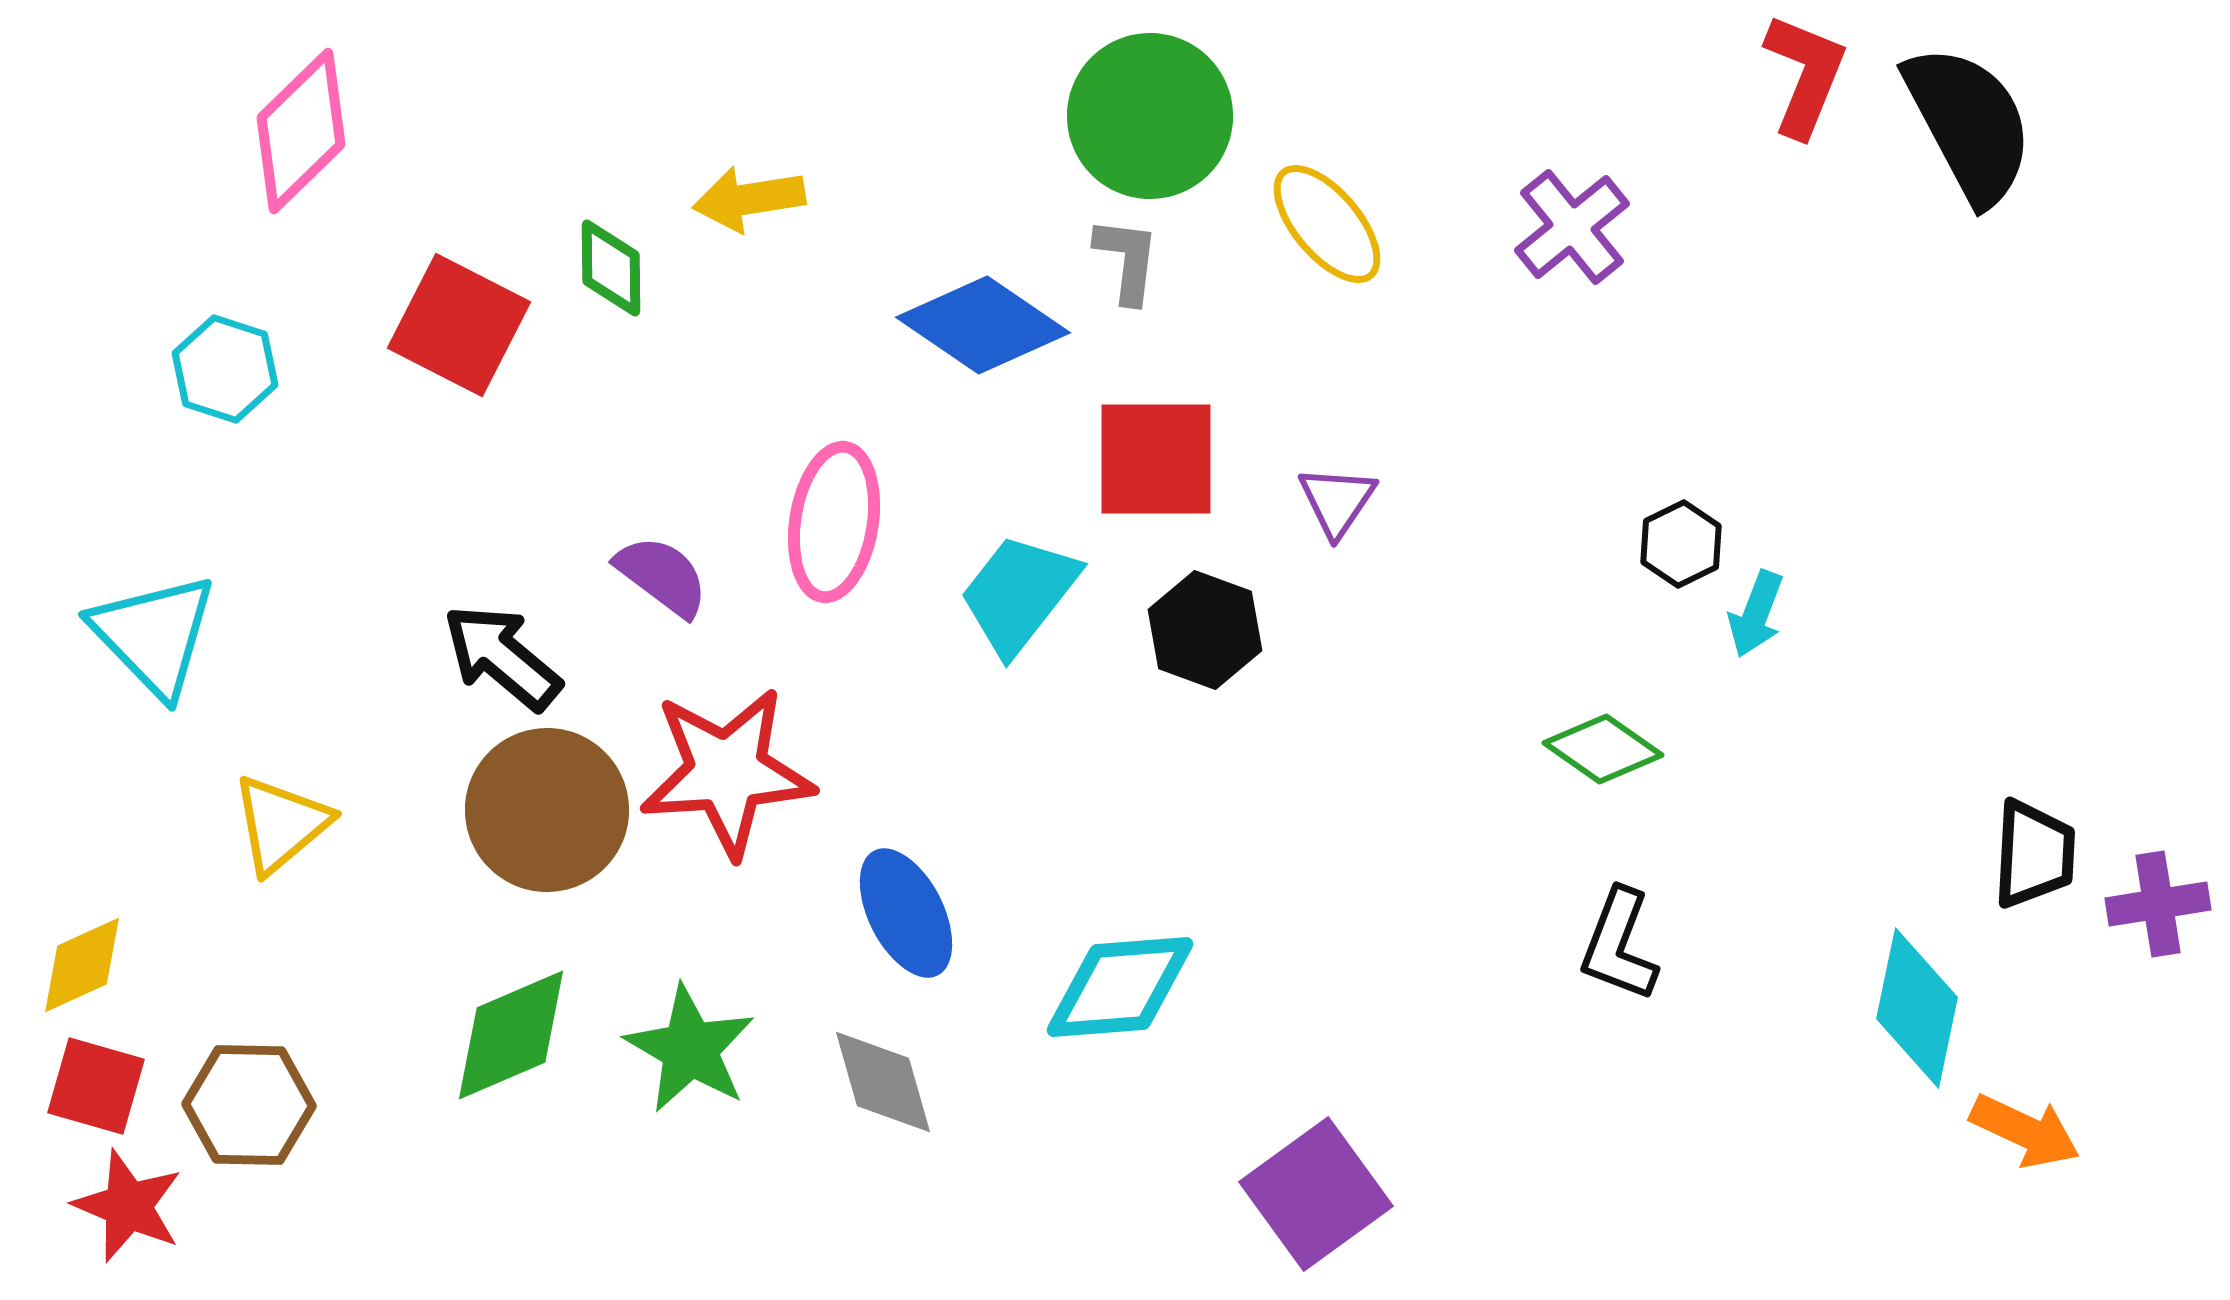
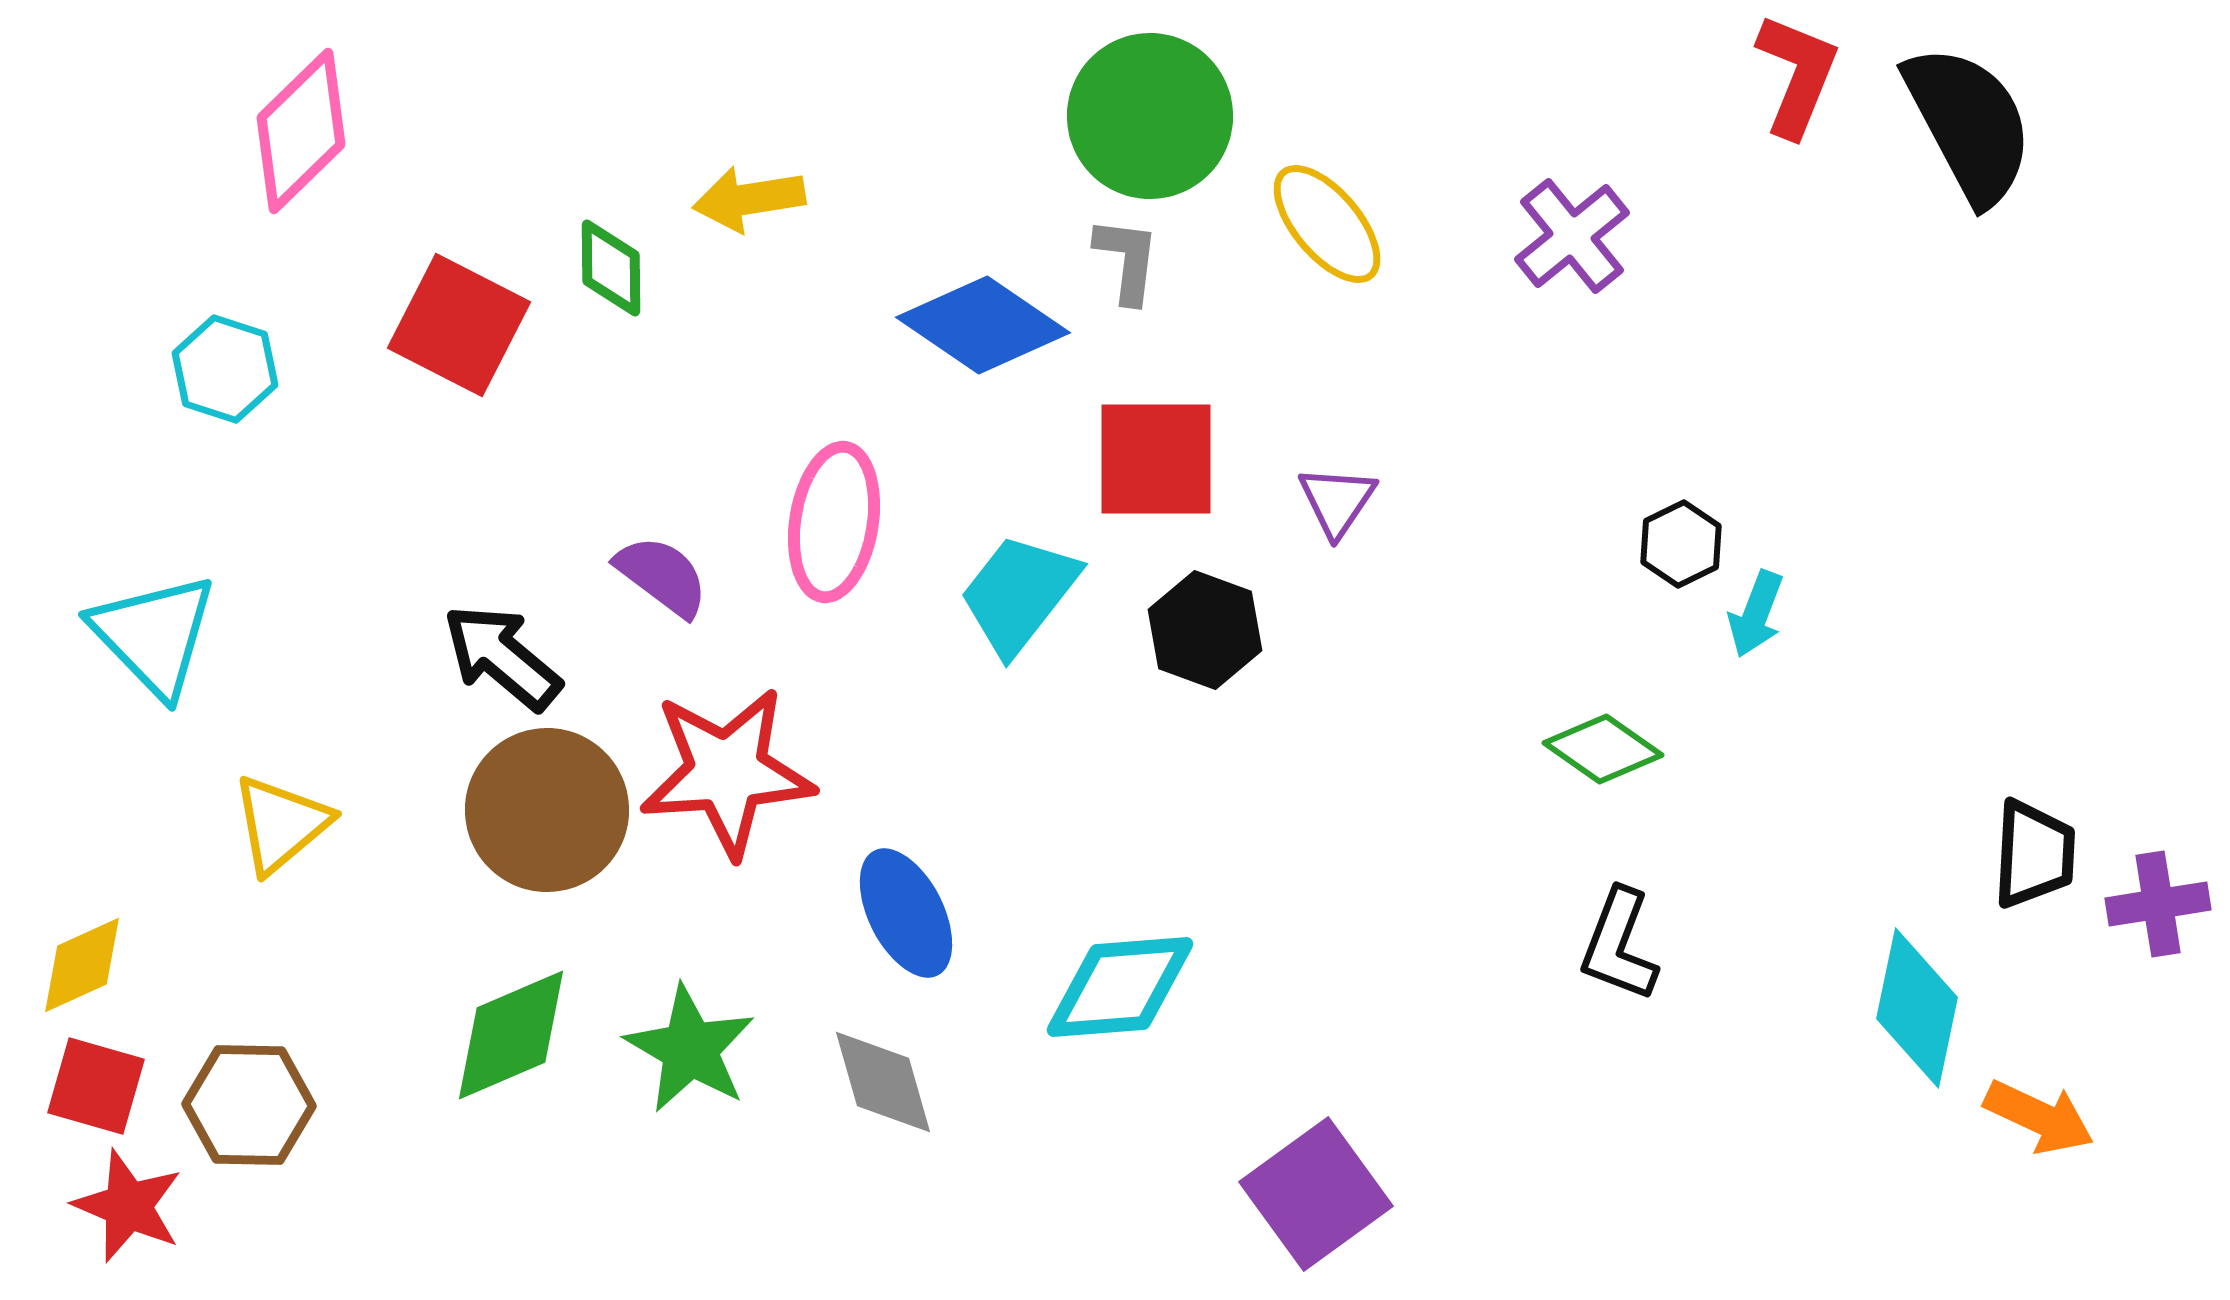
red L-shape at (1805, 75): moved 8 px left
purple cross at (1572, 227): moved 9 px down
orange arrow at (2025, 1131): moved 14 px right, 14 px up
